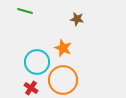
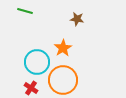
orange star: rotated 18 degrees clockwise
